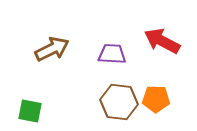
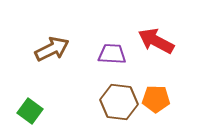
red arrow: moved 6 px left
green square: rotated 25 degrees clockwise
